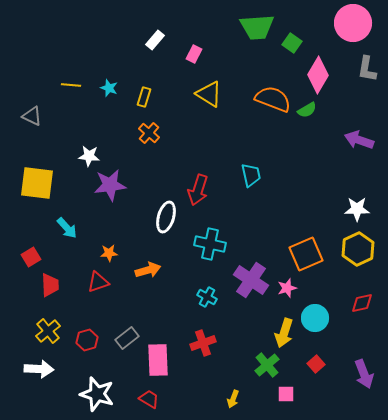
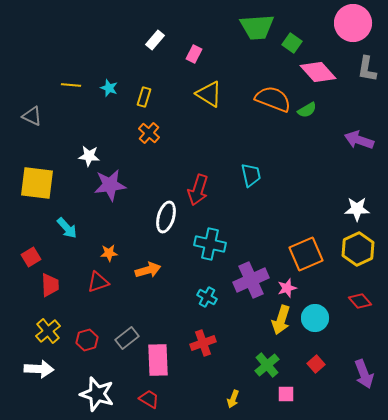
pink diamond at (318, 75): moved 3 px up; rotated 72 degrees counterclockwise
purple cross at (251, 280): rotated 32 degrees clockwise
red diamond at (362, 303): moved 2 px left, 2 px up; rotated 60 degrees clockwise
yellow arrow at (284, 333): moved 3 px left, 13 px up
